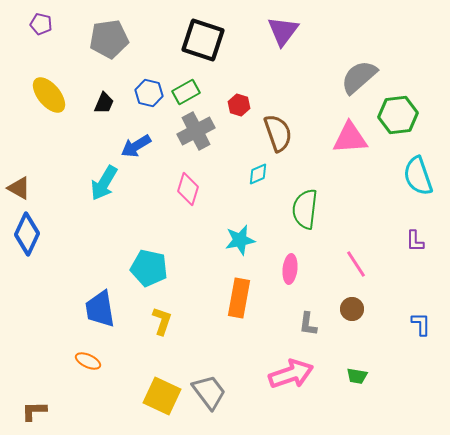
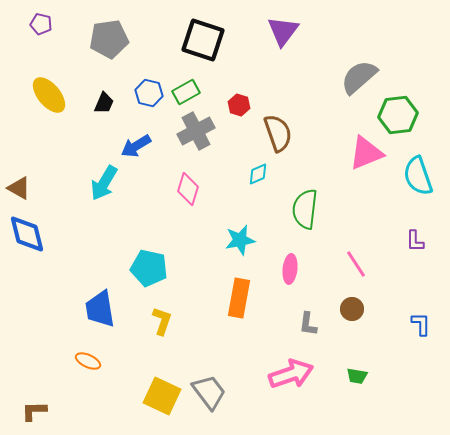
pink triangle: moved 16 px right, 15 px down; rotated 18 degrees counterclockwise
blue diamond: rotated 39 degrees counterclockwise
